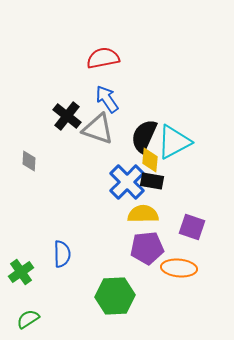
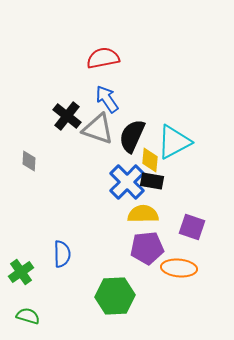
black semicircle: moved 12 px left
green semicircle: moved 3 px up; rotated 50 degrees clockwise
